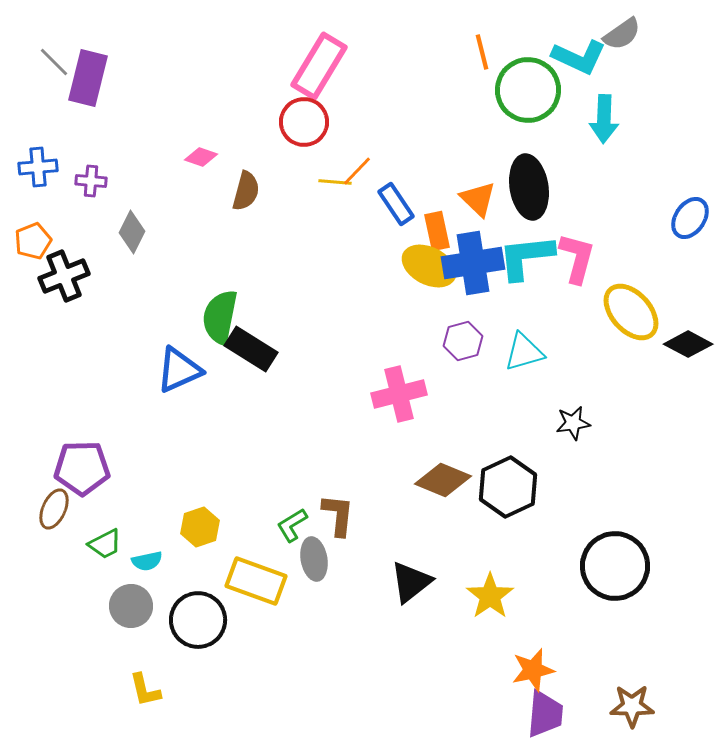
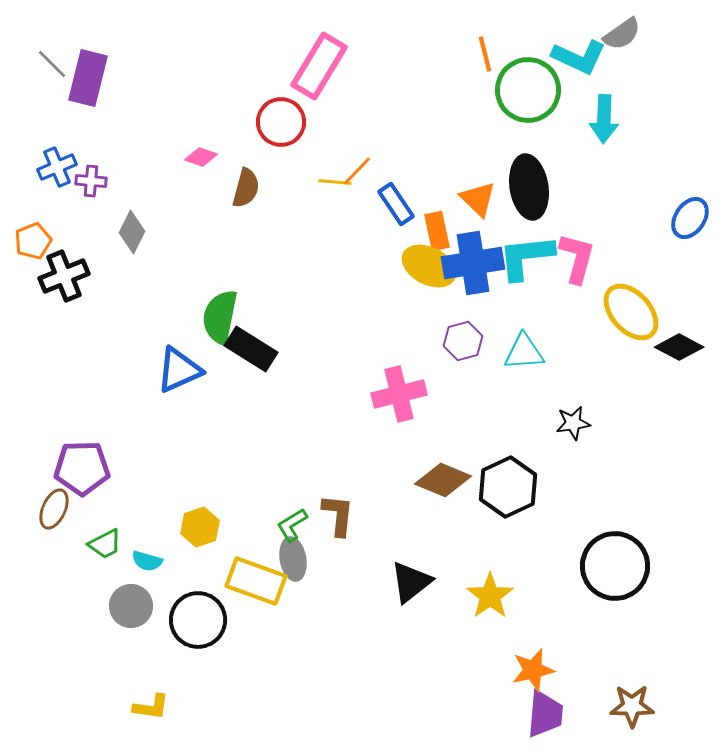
orange line at (482, 52): moved 3 px right, 2 px down
gray line at (54, 62): moved 2 px left, 2 px down
red circle at (304, 122): moved 23 px left
blue cross at (38, 167): moved 19 px right; rotated 18 degrees counterclockwise
brown semicircle at (246, 191): moved 3 px up
black diamond at (688, 344): moved 9 px left, 3 px down
cyan triangle at (524, 352): rotated 12 degrees clockwise
gray ellipse at (314, 559): moved 21 px left
cyan semicircle at (147, 561): rotated 28 degrees clockwise
yellow L-shape at (145, 690): moved 6 px right, 17 px down; rotated 69 degrees counterclockwise
